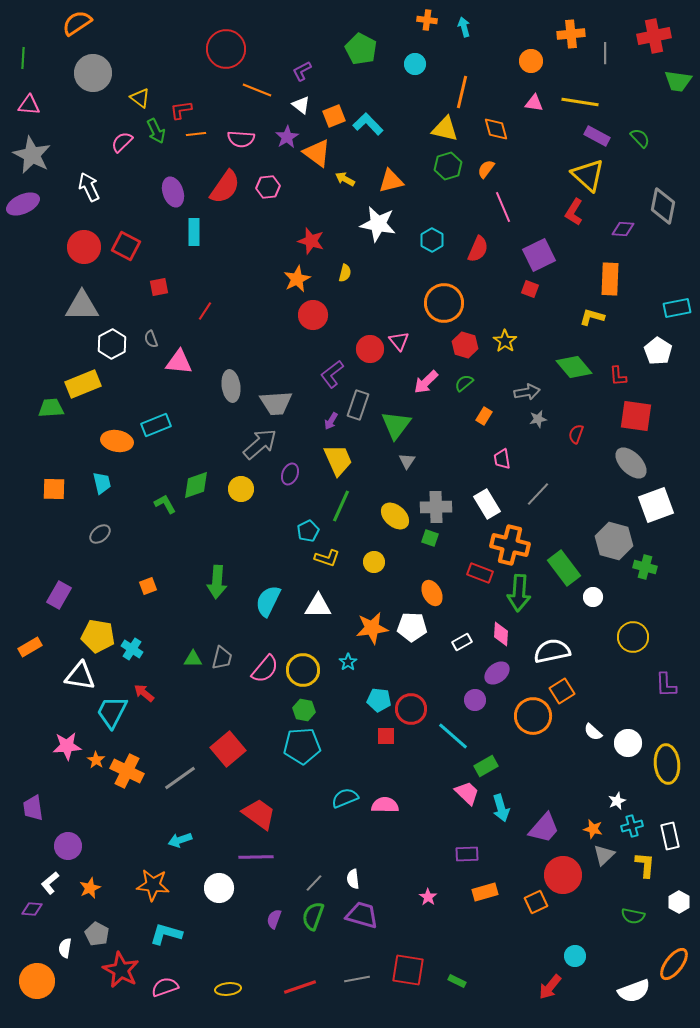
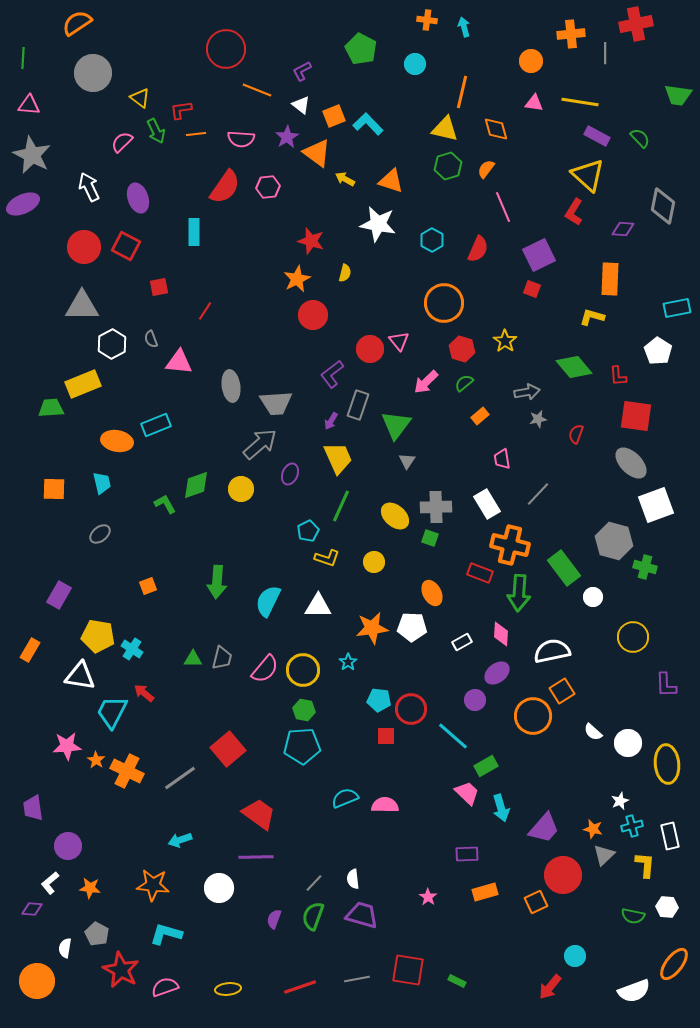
red cross at (654, 36): moved 18 px left, 12 px up
green trapezoid at (678, 81): moved 14 px down
orange triangle at (391, 181): rotated 32 degrees clockwise
purple ellipse at (173, 192): moved 35 px left, 6 px down
red square at (530, 289): moved 2 px right
red hexagon at (465, 345): moved 3 px left, 4 px down
orange rectangle at (484, 416): moved 4 px left; rotated 18 degrees clockwise
yellow trapezoid at (338, 460): moved 2 px up
orange rectangle at (30, 647): moved 3 px down; rotated 30 degrees counterclockwise
white star at (617, 801): moved 3 px right
orange star at (90, 888): rotated 30 degrees clockwise
white hexagon at (679, 902): moved 12 px left, 5 px down; rotated 25 degrees counterclockwise
